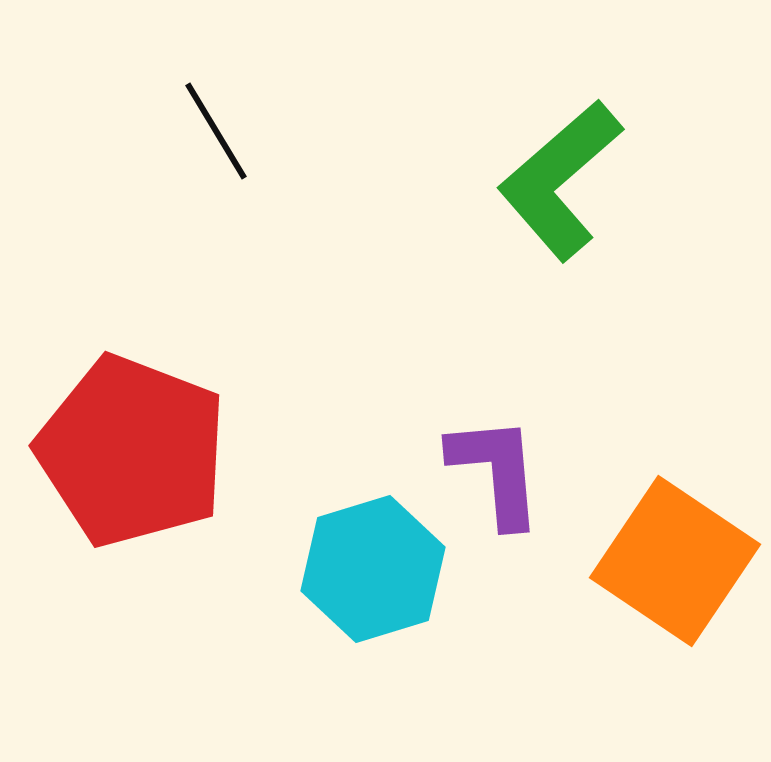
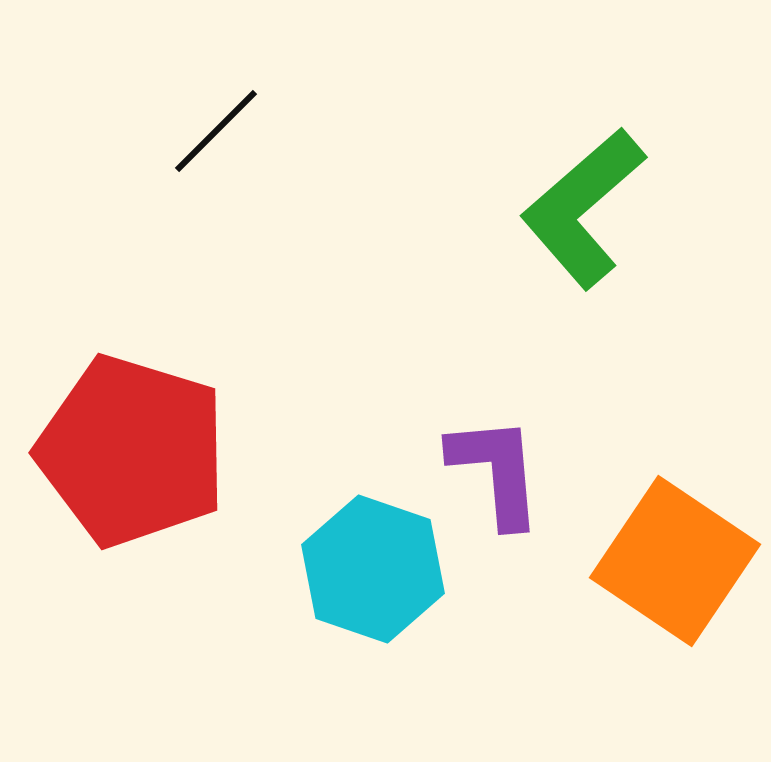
black line: rotated 76 degrees clockwise
green L-shape: moved 23 px right, 28 px down
red pentagon: rotated 4 degrees counterclockwise
cyan hexagon: rotated 24 degrees counterclockwise
